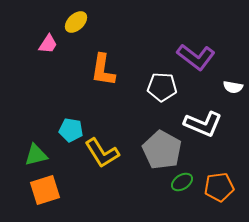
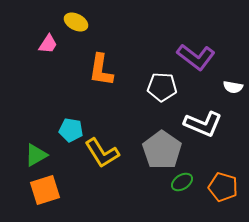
yellow ellipse: rotated 70 degrees clockwise
orange L-shape: moved 2 px left
gray pentagon: rotated 6 degrees clockwise
green triangle: rotated 15 degrees counterclockwise
orange pentagon: moved 4 px right; rotated 24 degrees clockwise
